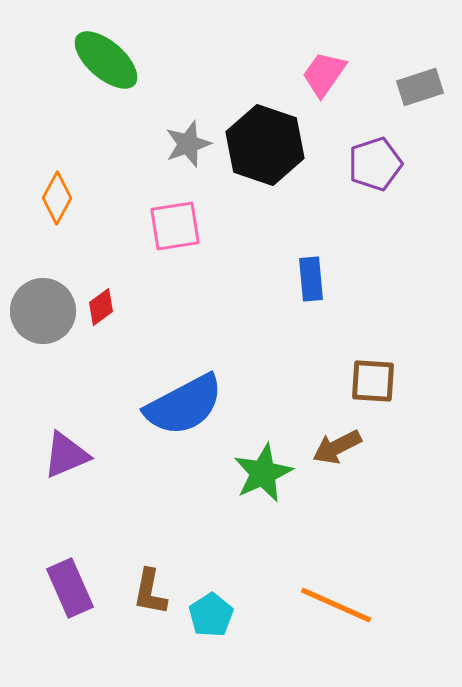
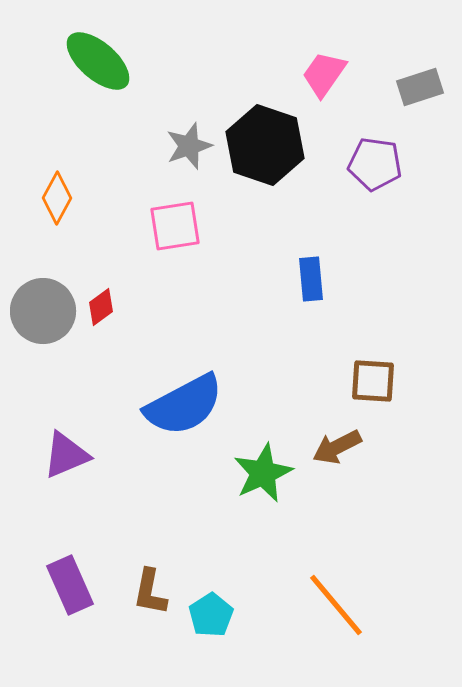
green ellipse: moved 8 px left, 1 px down
gray star: moved 1 px right, 2 px down
purple pentagon: rotated 26 degrees clockwise
purple rectangle: moved 3 px up
orange line: rotated 26 degrees clockwise
